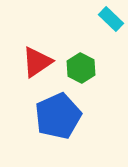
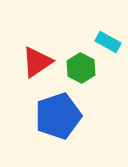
cyan rectangle: moved 3 px left, 23 px down; rotated 15 degrees counterclockwise
blue pentagon: rotated 6 degrees clockwise
